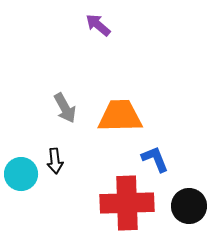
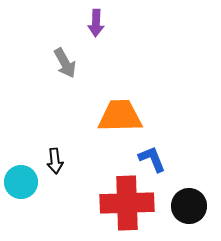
purple arrow: moved 2 px left, 2 px up; rotated 128 degrees counterclockwise
gray arrow: moved 45 px up
blue L-shape: moved 3 px left
cyan circle: moved 8 px down
